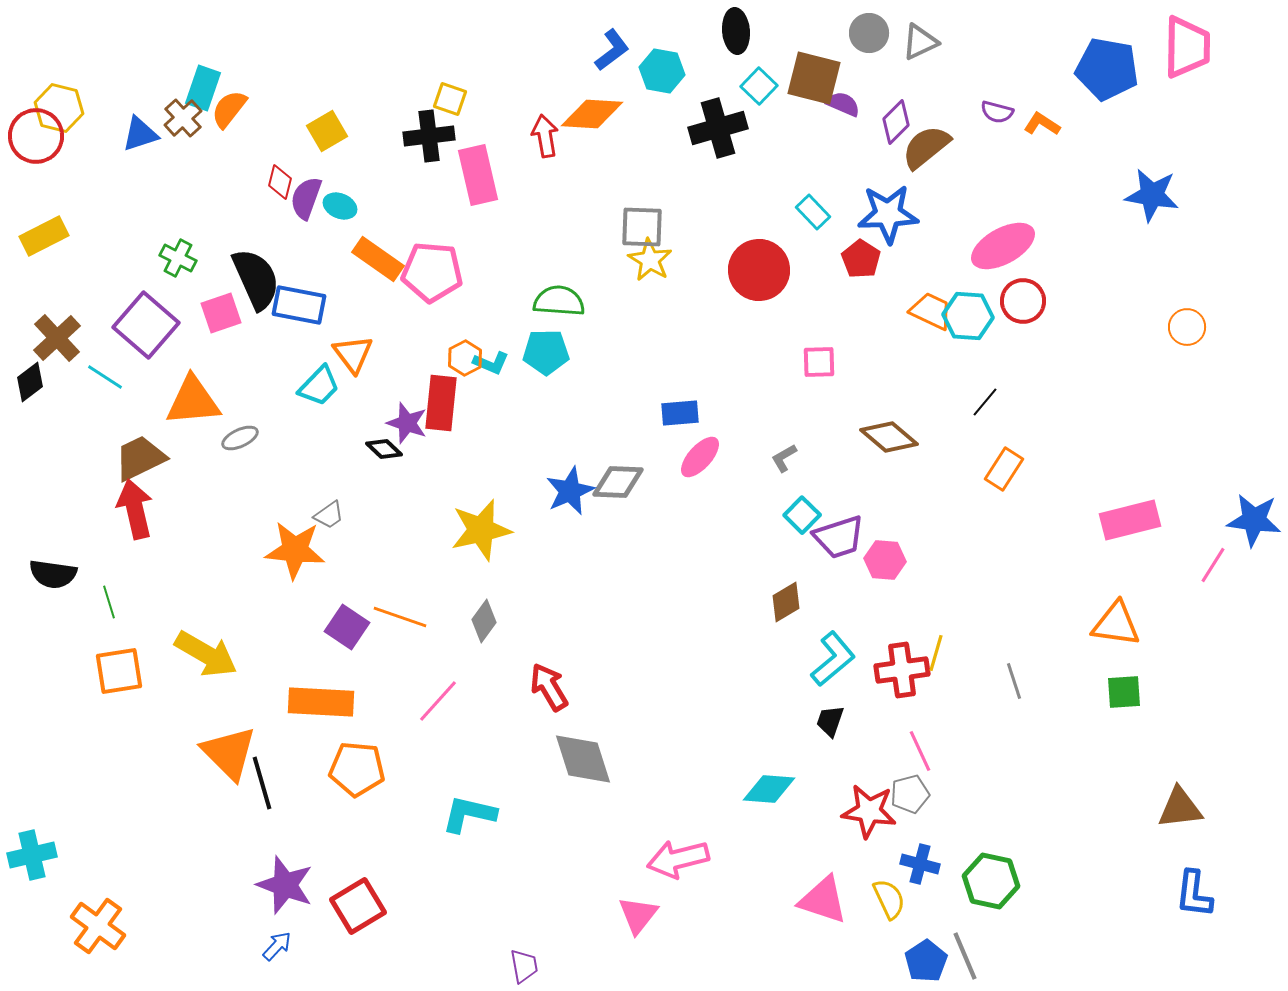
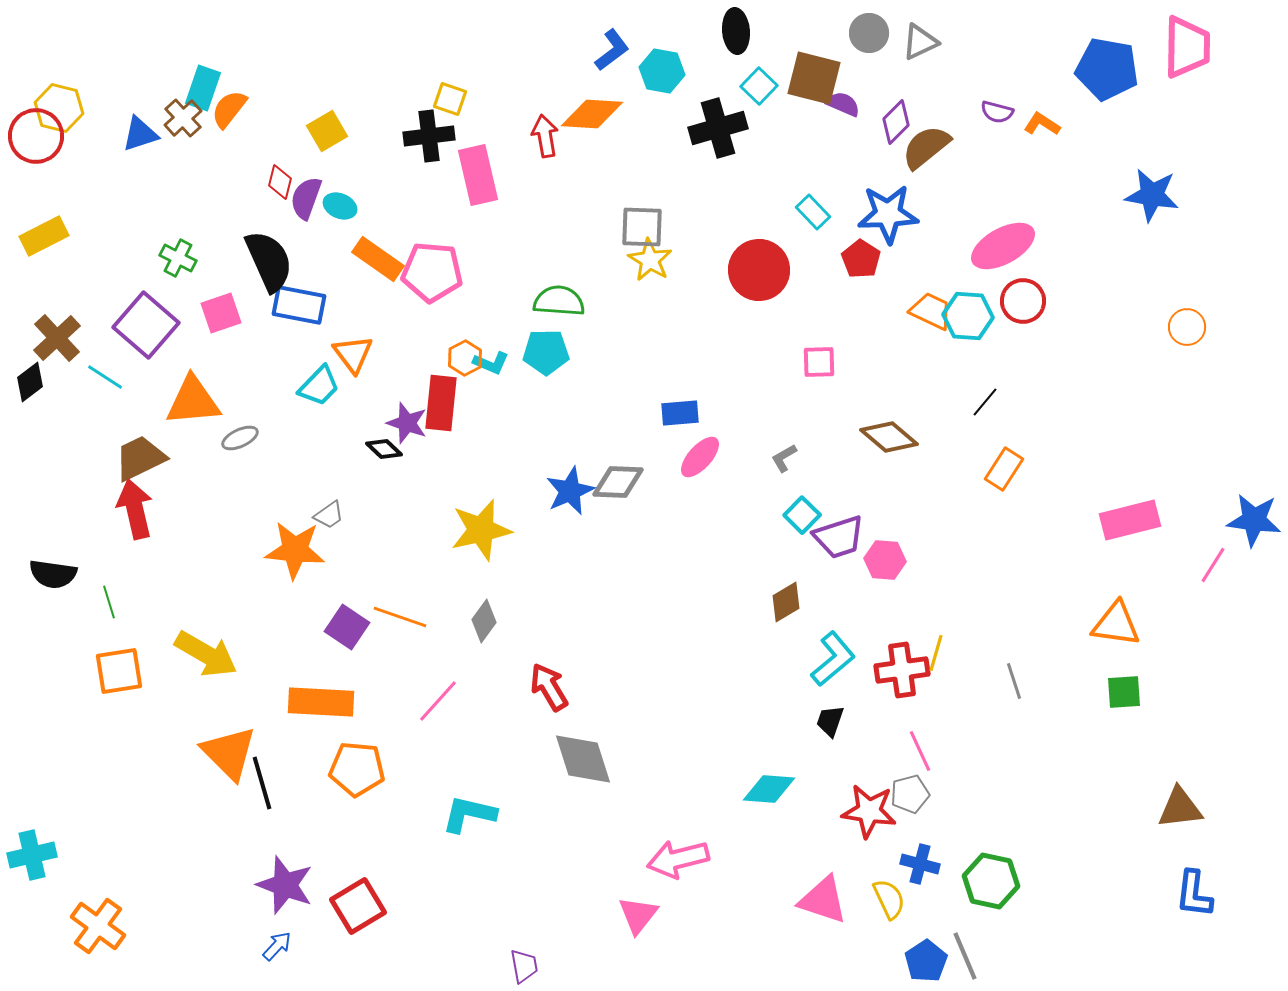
black semicircle at (256, 279): moved 13 px right, 18 px up
